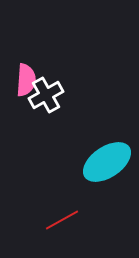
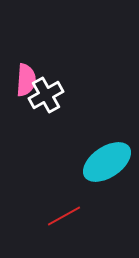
red line: moved 2 px right, 4 px up
